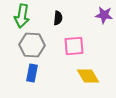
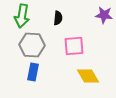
blue rectangle: moved 1 px right, 1 px up
